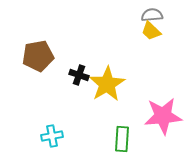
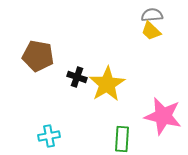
brown pentagon: rotated 20 degrees clockwise
black cross: moved 2 px left, 2 px down
pink star: rotated 18 degrees clockwise
cyan cross: moved 3 px left
